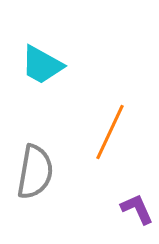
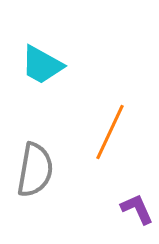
gray semicircle: moved 2 px up
